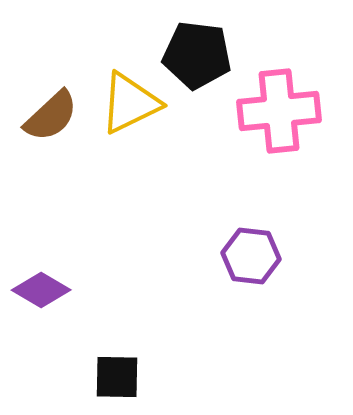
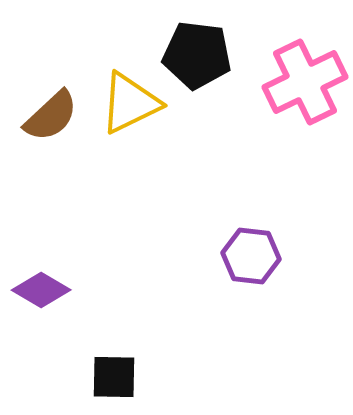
pink cross: moved 26 px right, 29 px up; rotated 20 degrees counterclockwise
black square: moved 3 px left
